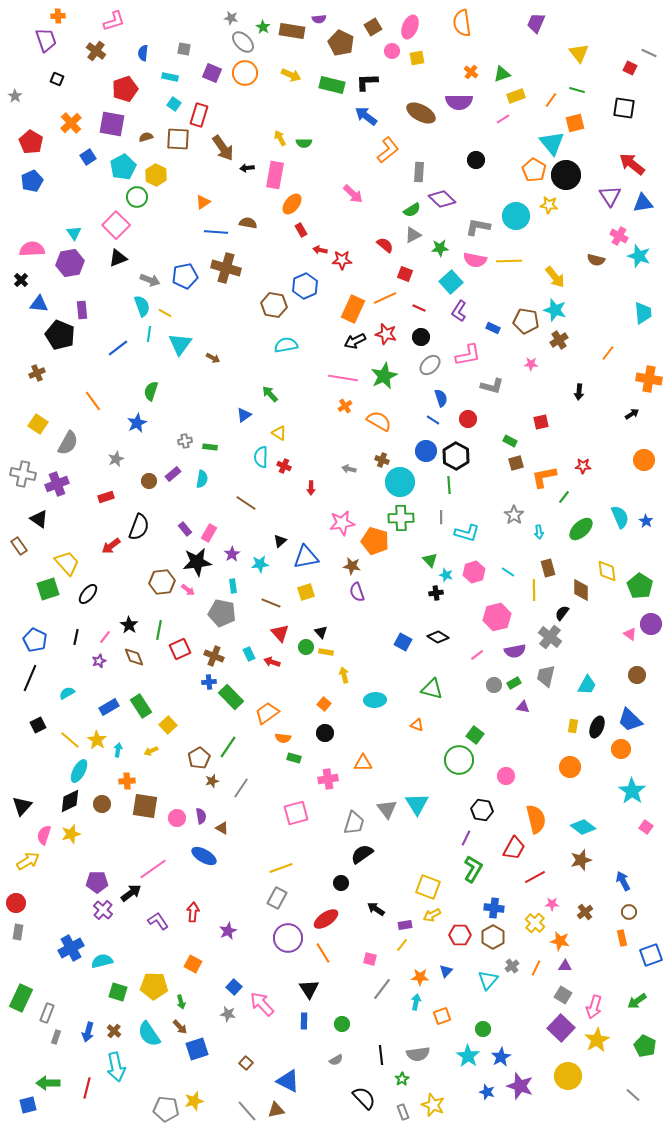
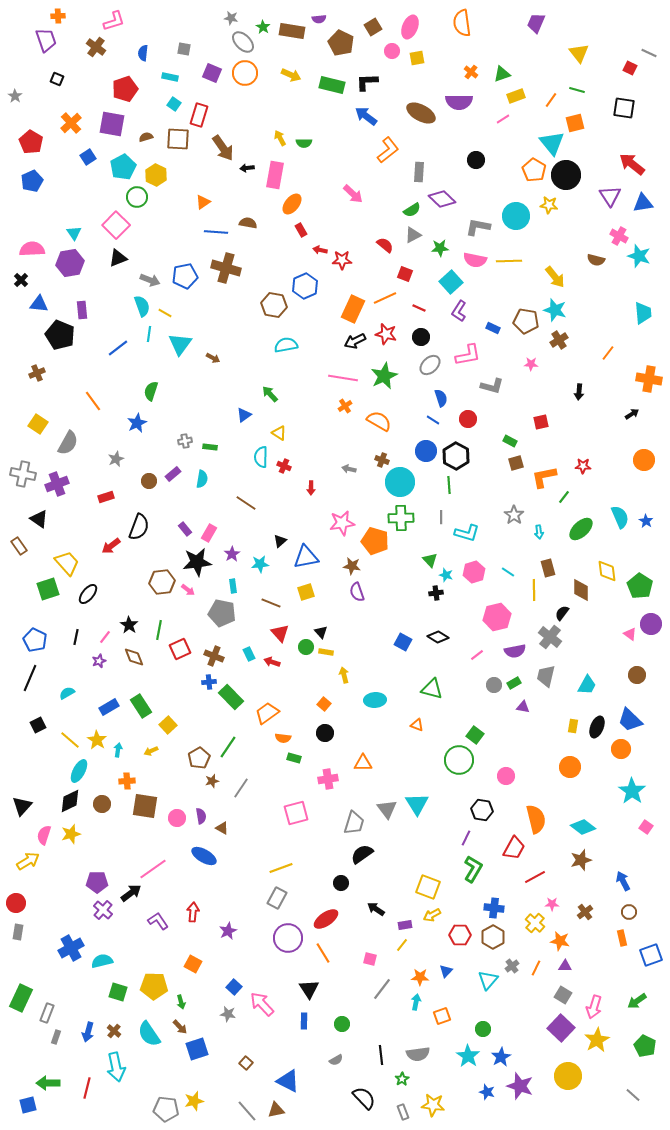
brown cross at (96, 51): moved 4 px up
yellow star at (433, 1105): rotated 15 degrees counterclockwise
